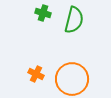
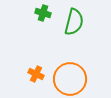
green semicircle: moved 2 px down
orange circle: moved 2 px left
